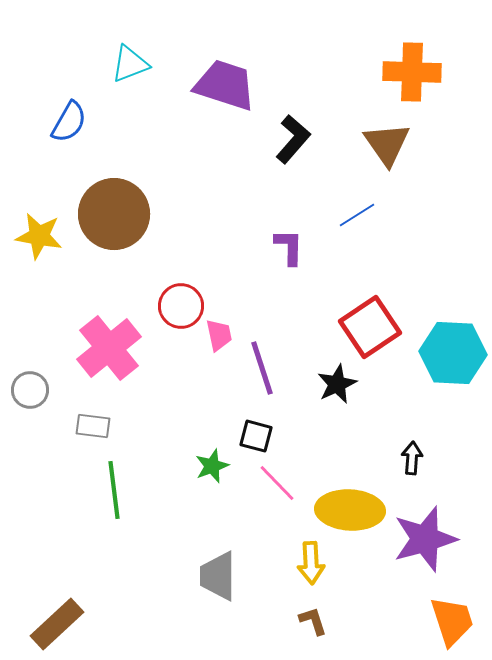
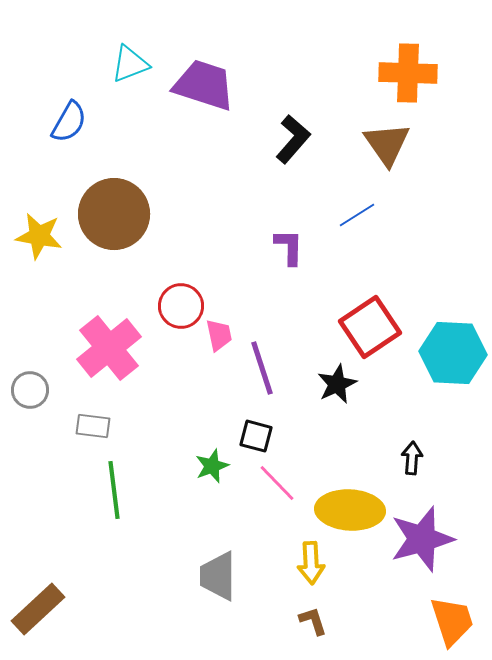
orange cross: moved 4 px left, 1 px down
purple trapezoid: moved 21 px left
purple star: moved 3 px left
brown rectangle: moved 19 px left, 15 px up
